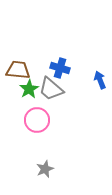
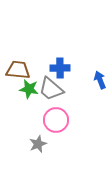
blue cross: rotated 18 degrees counterclockwise
green star: rotated 30 degrees counterclockwise
pink circle: moved 19 px right
gray star: moved 7 px left, 25 px up
